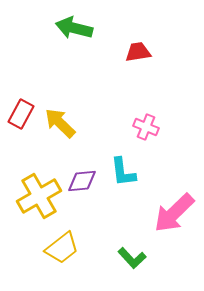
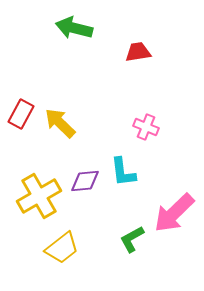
purple diamond: moved 3 px right
green L-shape: moved 19 px up; rotated 104 degrees clockwise
